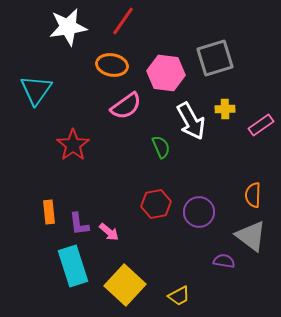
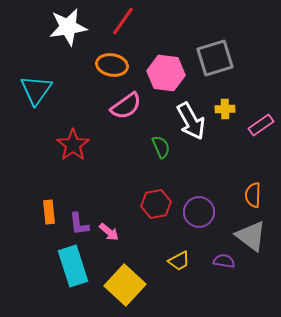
yellow trapezoid: moved 35 px up
